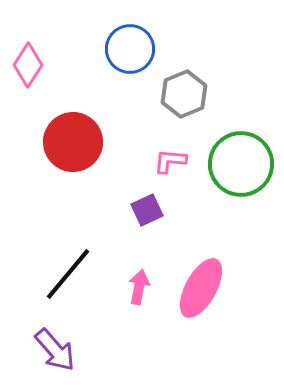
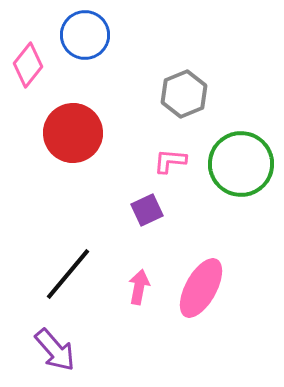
blue circle: moved 45 px left, 14 px up
pink diamond: rotated 6 degrees clockwise
red circle: moved 9 px up
